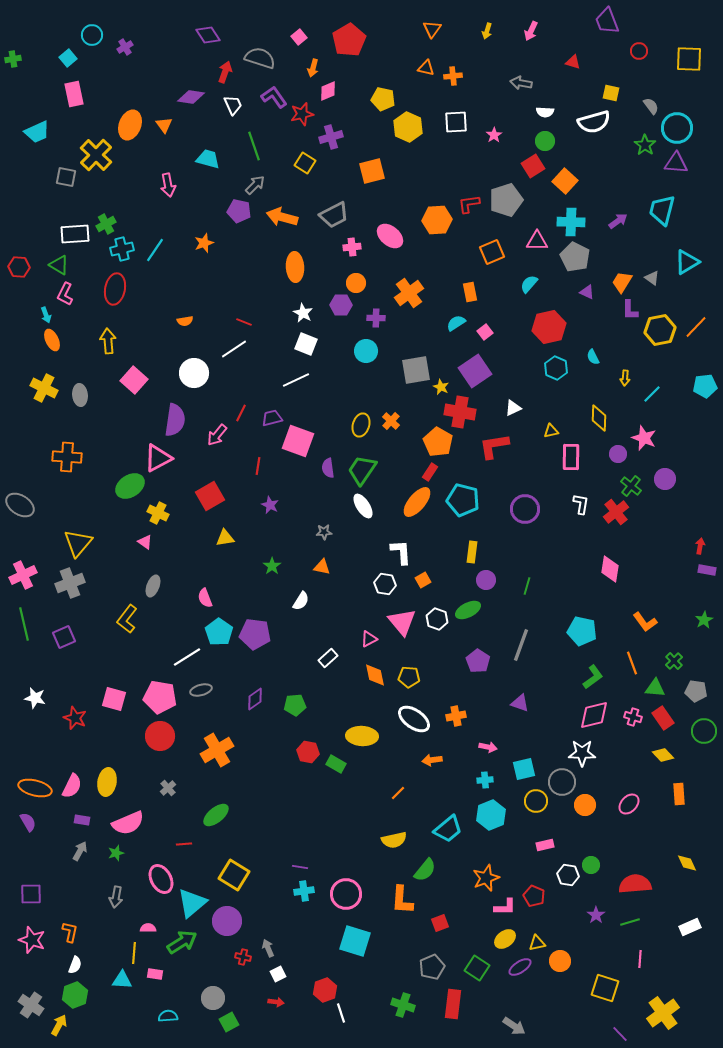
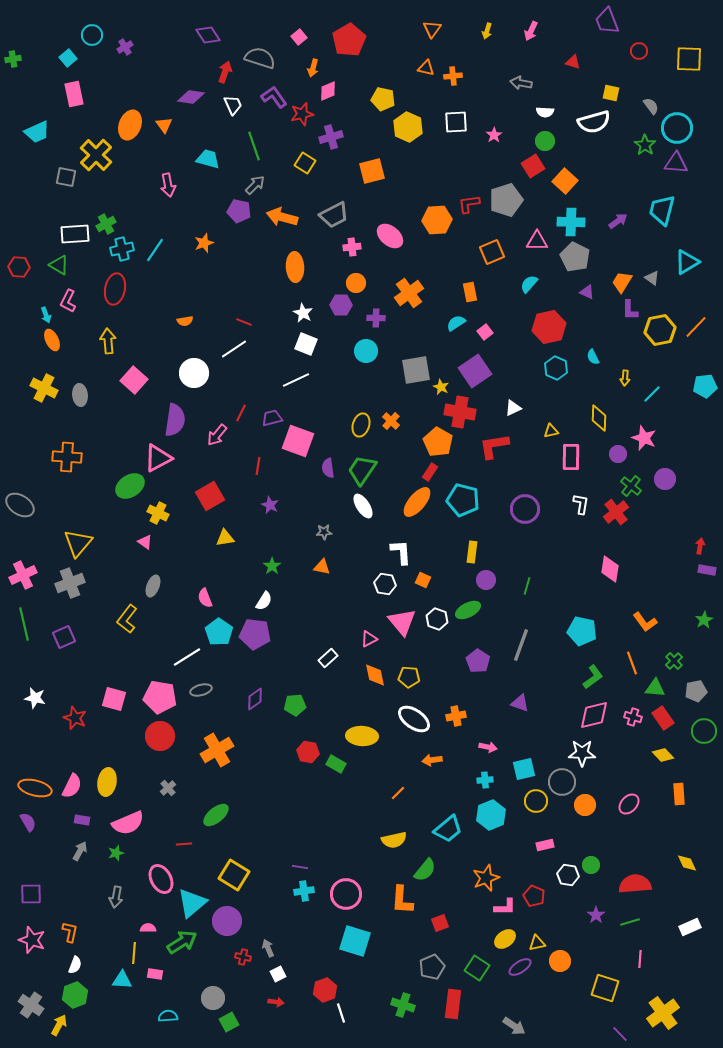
pink L-shape at (65, 294): moved 3 px right, 7 px down
orange square at (423, 580): rotated 35 degrees counterclockwise
white semicircle at (301, 601): moved 37 px left
gray pentagon at (696, 691): rotated 20 degrees counterclockwise
